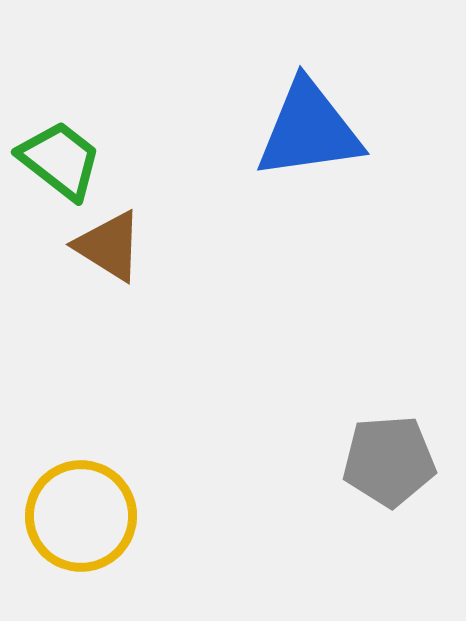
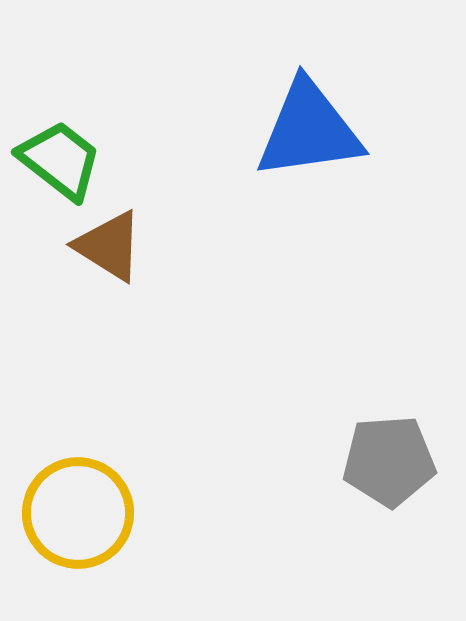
yellow circle: moved 3 px left, 3 px up
